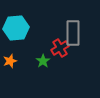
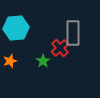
red cross: rotated 12 degrees counterclockwise
